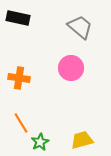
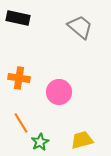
pink circle: moved 12 px left, 24 px down
